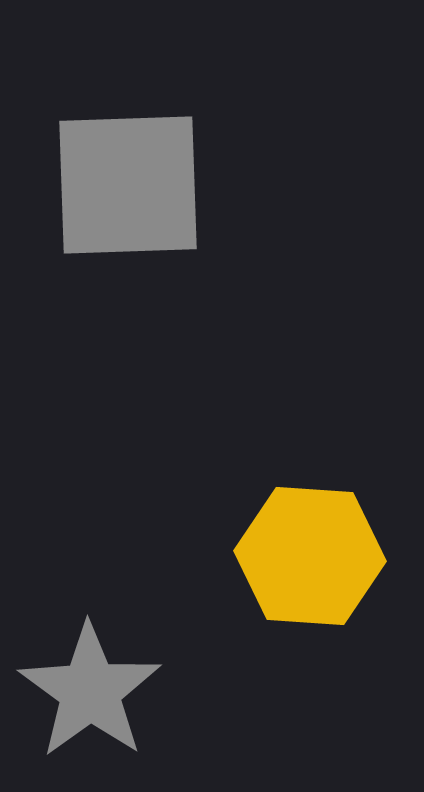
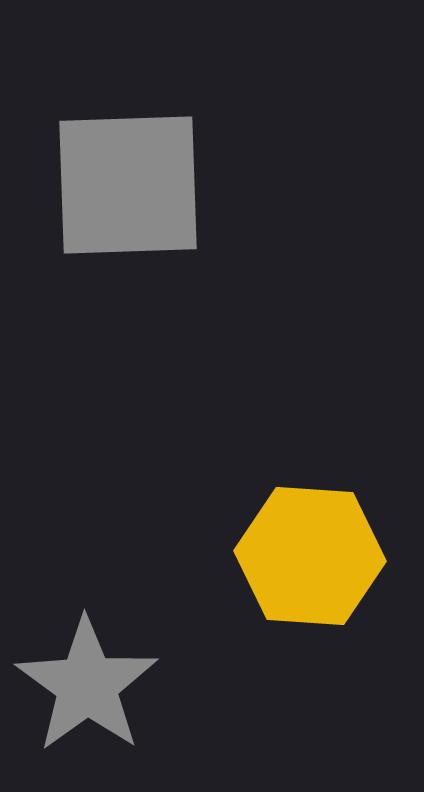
gray star: moved 3 px left, 6 px up
